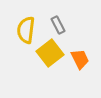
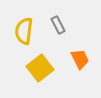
yellow semicircle: moved 2 px left, 1 px down
yellow square: moved 10 px left, 15 px down
